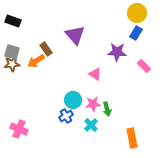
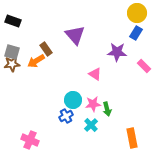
pink cross: moved 11 px right, 11 px down
